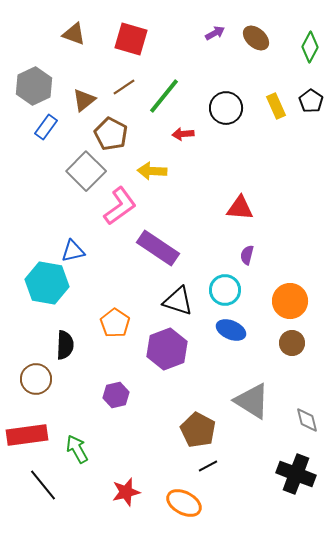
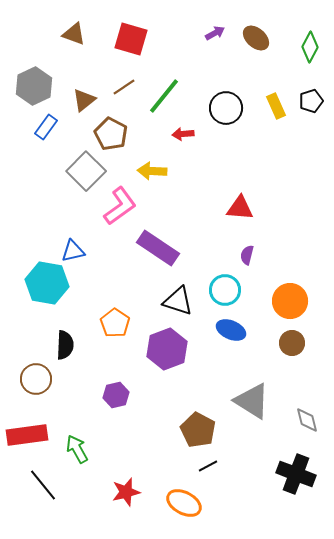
black pentagon at (311, 101): rotated 20 degrees clockwise
